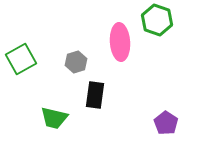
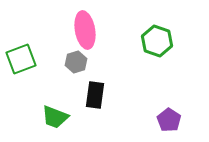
green hexagon: moved 21 px down
pink ellipse: moved 35 px left, 12 px up; rotated 6 degrees counterclockwise
green square: rotated 8 degrees clockwise
green trapezoid: moved 1 px right, 1 px up; rotated 8 degrees clockwise
purple pentagon: moved 3 px right, 3 px up
